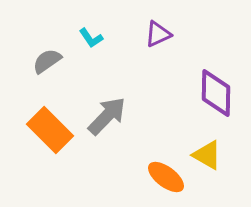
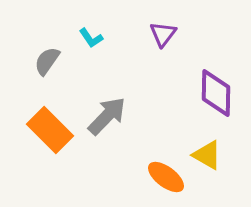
purple triangle: moved 5 px right; rotated 28 degrees counterclockwise
gray semicircle: rotated 20 degrees counterclockwise
